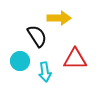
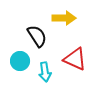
yellow arrow: moved 5 px right
red triangle: rotated 25 degrees clockwise
